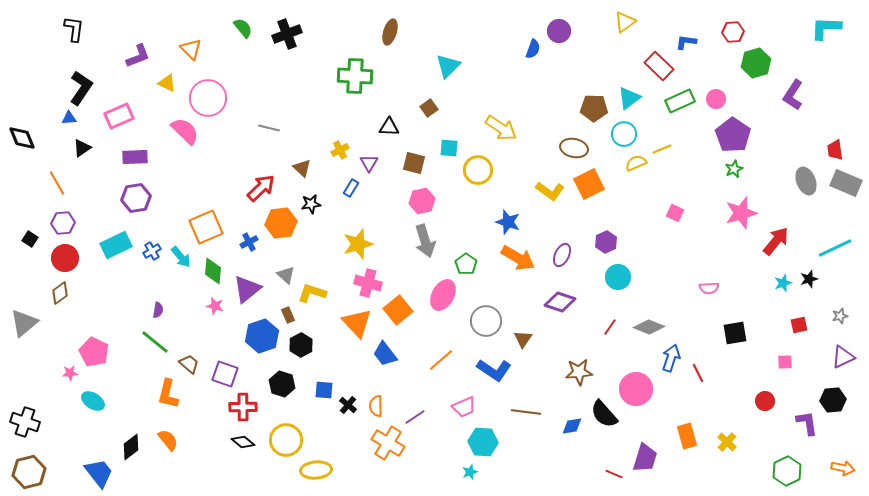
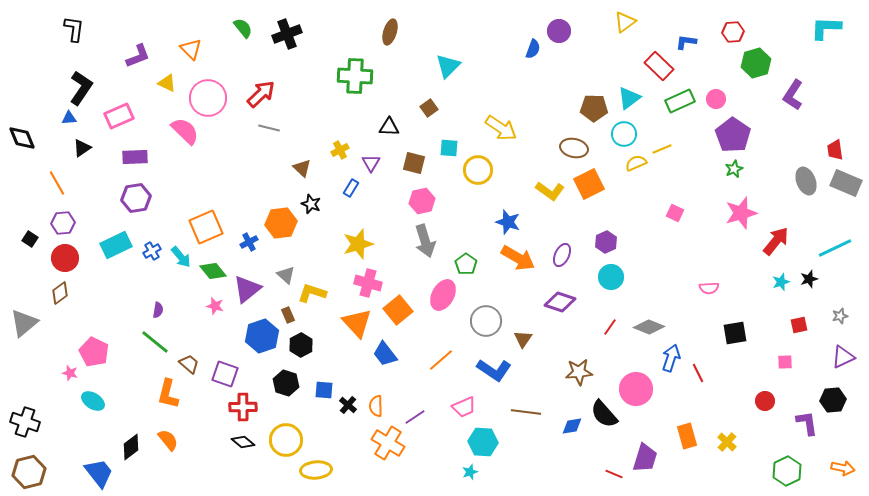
purple triangle at (369, 163): moved 2 px right
red arrow at (261, 188): moved 94 px up
black star at (311, 204): rotated 30 degrees clockwise
green diamond at (213, 271): rotated 44 degrees counterclockwise
cyan circle at (618, 277): moved 7 px left
cyan star at (783, 283): moved 2 px left, 1 px up
pink star at (70, 373): rotated 21 degrees clockwise
black hexagon at (282, 384): moved 4 px right, 1 px up
